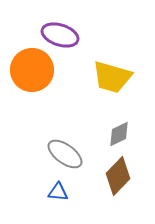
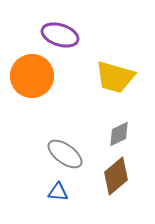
orange circle: moved 6 px down
yellow trapezoid: moved 3 px right
brown diamond: moved 2 px left; rotated 6 degrees clockwise
